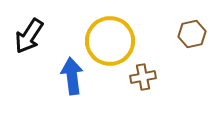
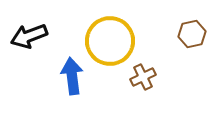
black arrow: rotated 36 degrees clockwise
brown cross: rotated 15 degrees counterclockwise
